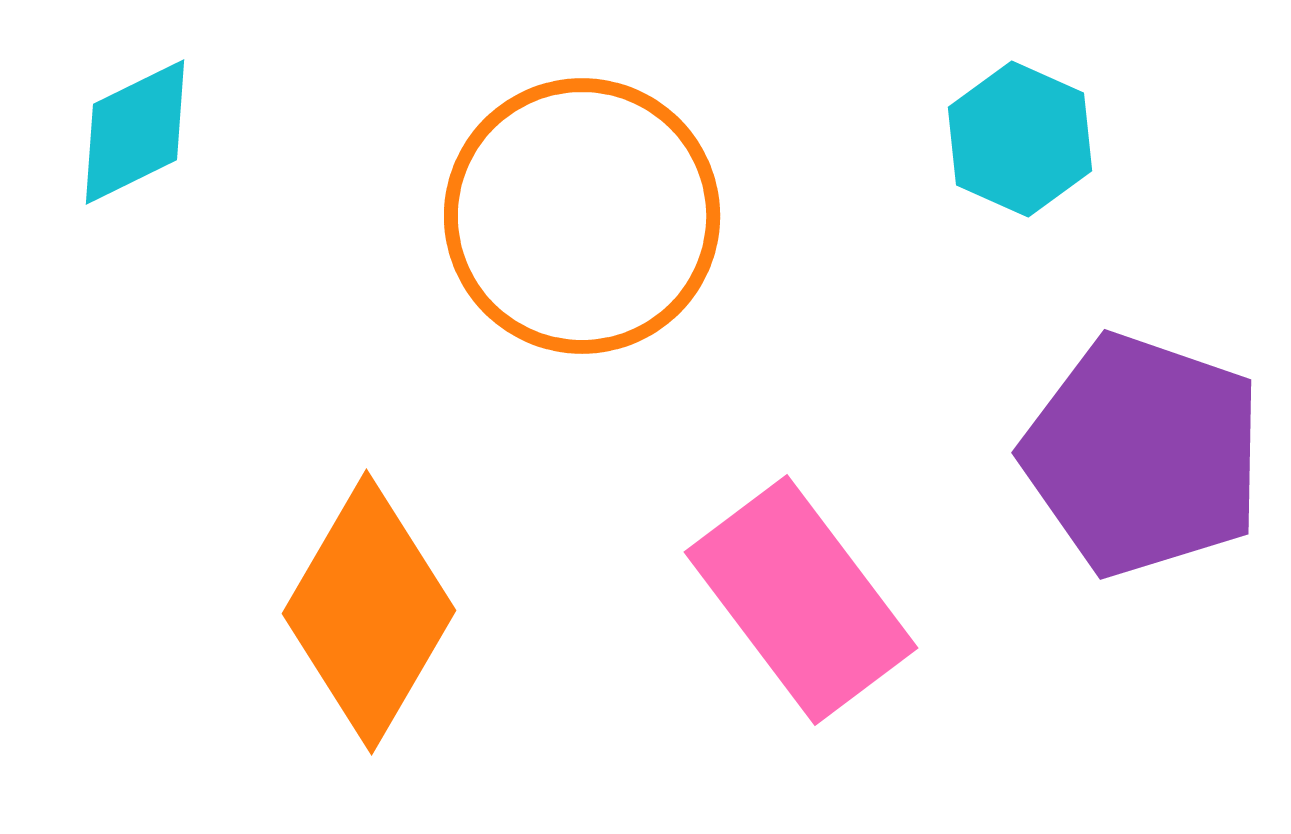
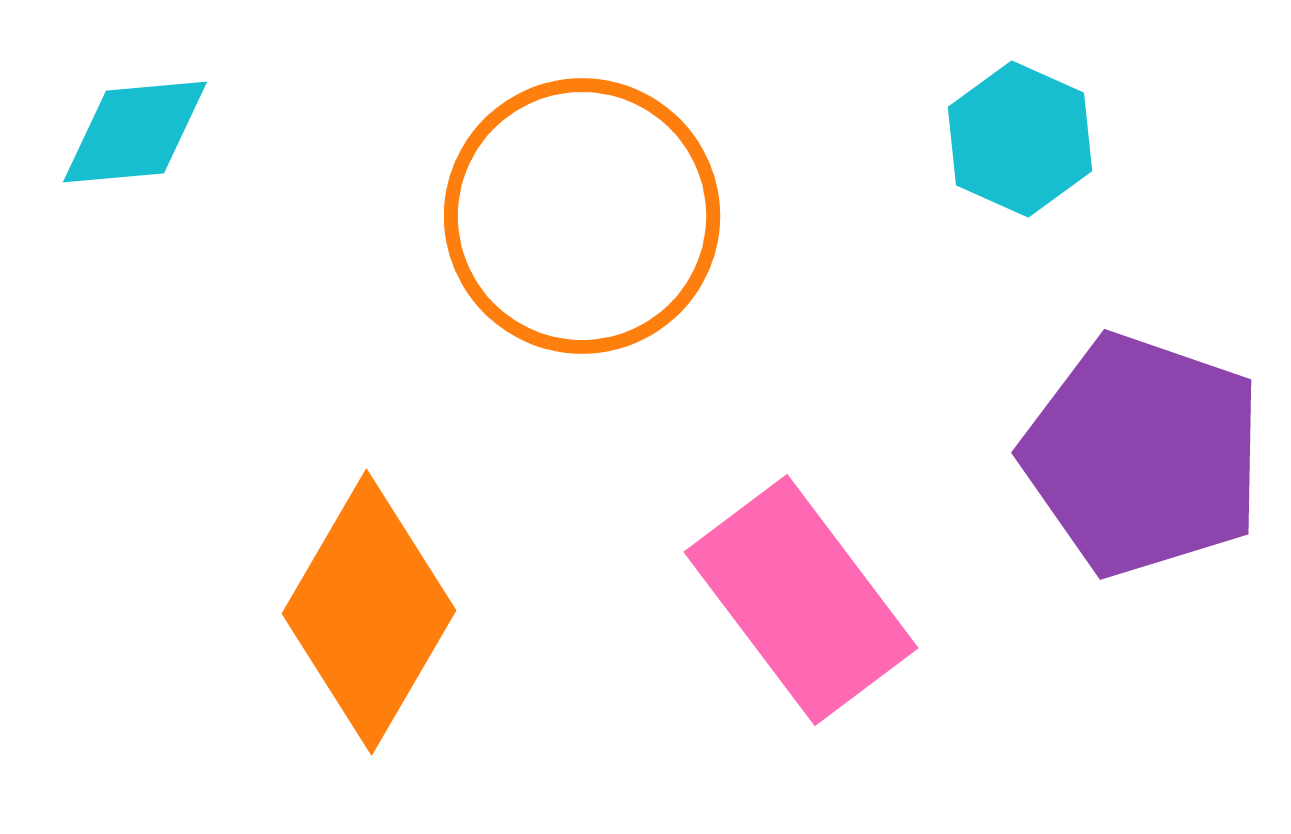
cyan diamond: rotated 21 degrees clockwise
